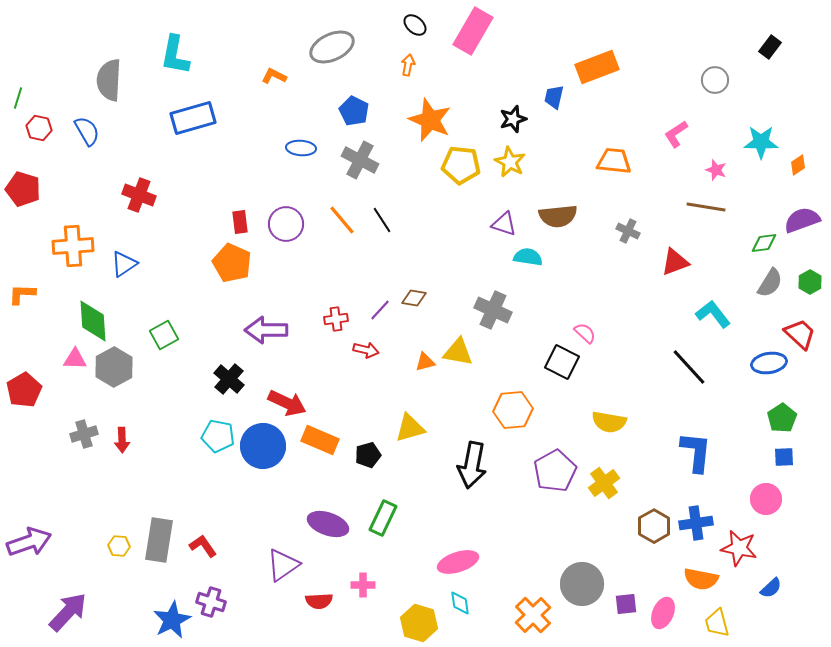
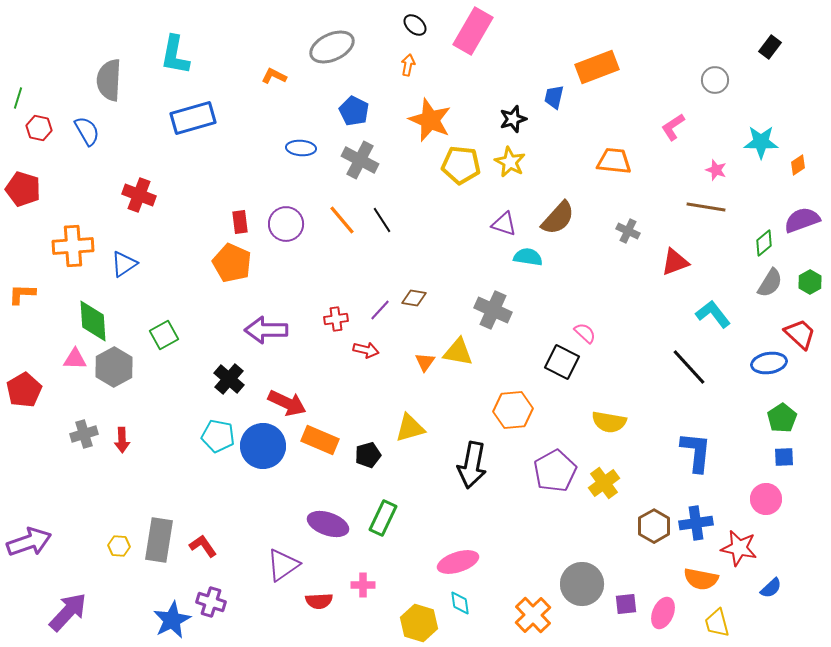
pink L-shape at (676, 134): moved 3 px left, 7 px up
brown semicircle at (558, 216): moved 2 px down; rotated 42 degrees counterclockwise
green diamond at (764, 243): rotated 32 degrees counterclockwise
orange triangle at (425, 362): rotated 40 degrees counterclockwise
